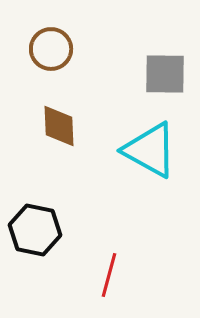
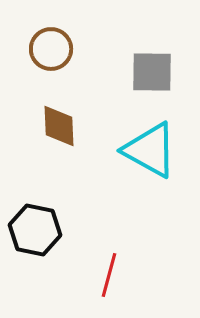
gray square: moved 13 px left, 2 px up
